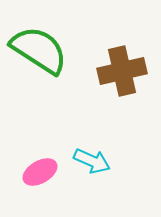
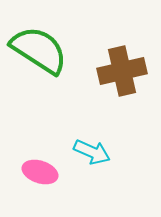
cyan arrow: moved 9 px up
pink ellipse: rotated 48 degrees clockwise
